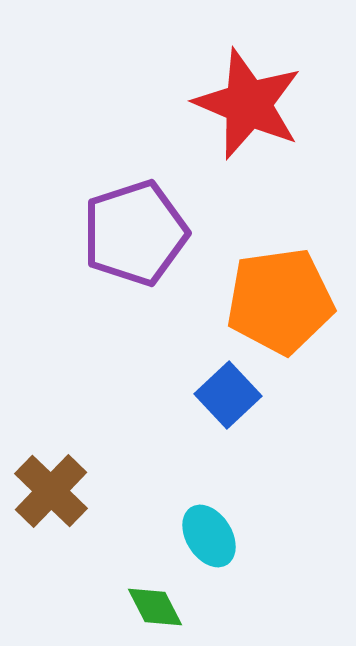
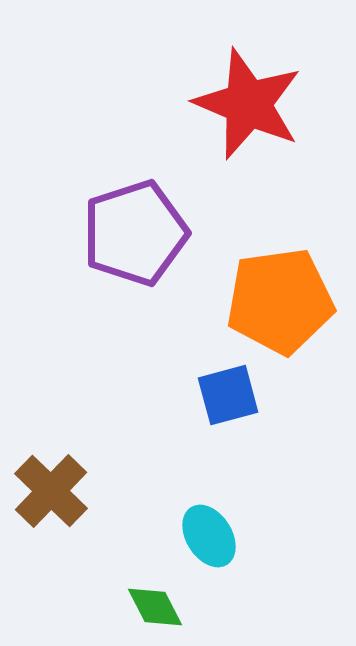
blue square: rotated 28 degrees clockwise
